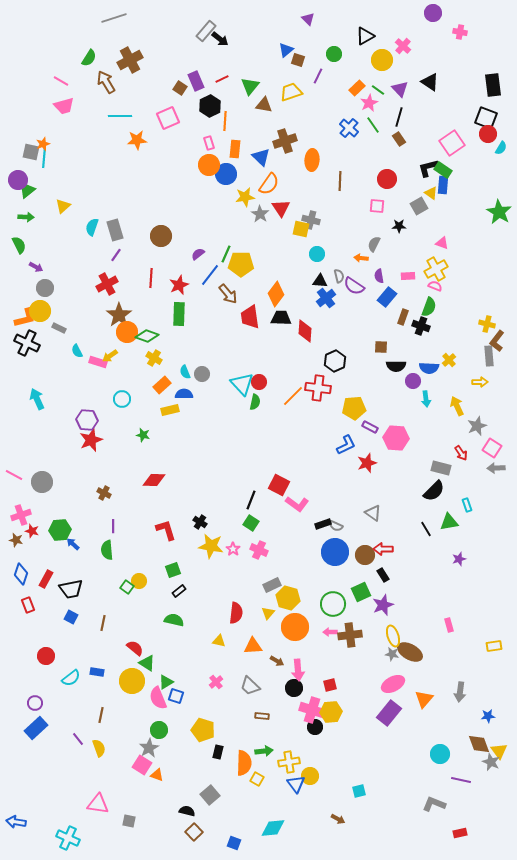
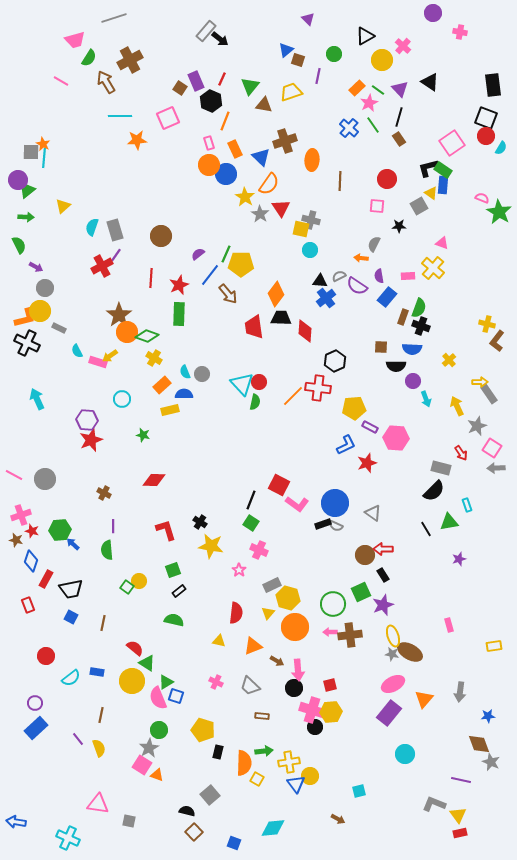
purple line at (318, 76): rotated 14 degrees counterclockwise
red line at (222, 79): rotated 40 degrees counterclockwise
pink trapezoid at (64, 106): moved 11 px right, 66 px up
black hexagon at (210, 106): moved 1 px right, 5 px up; rotated 10 degrees counterclockwise
orange line at (225, 121): rotated 18 degrees clockwise
red circle at (488, 134): moved 2 px left, 2 px down
orange star at (43, 144): rotated 24 degrees counterclockwise
orange rectangle at (235, 149): rotated 30 degrees counterclockwise
gray square at (31, 152): rotated 12 degrees counterclockwise
yellow star at (245, 197): rotated 30 degrees counterclockwise
cyan circle at (317, 254): moved 7 px left, 4 px up
yellow cross at (436, 269): moved 3 px left, 1 px up; rotated 20 degrees counterclockwise
gray semicircle at (339, 276): rotated 104 degrees counterclockwise
red cross at (107, 284): moved 5 px left, 18 px up
purple semicircle at (354, 286): moved 3 px right
pink semicircle at (435, 286): moved 47 px right, 88 px up
green semicircle at (429, 307): moved 10 px left, 1 px down
red trapezoid at (250, 317): moved 4 px right, 10 px down
gray rectangle at (489, 356): moved 38 px down; rotated 30 degrees counterclockwise
blue semicircle at (429, 368): moved 17 px left, 19 px up
cyan arrow at (426, 399): rotated 14 degrees counterclockwise
gray circle at (42, 482): moved 3 px right, 3 px up
pink star at (233, 549): moved 6 px right, 21 px down
blue circle at (335, 552): moved 49 px up
blue diamond at (21, 574): moved 10 px right, 13 px up
orange triangle at (253, 646): rotated 18 degrees counterclockwise
pink cross at (216, 682): rotated 24 degrees counterclockwise
yellow triangle at (499, 751): moved 41 px left, 64 px down
cyan circle at (440, 754): moved 35 px left
